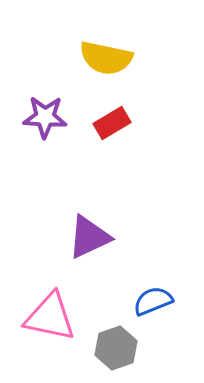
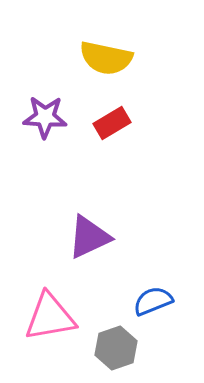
pink triangle: rotated 22 degrees counterclockwise
